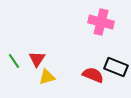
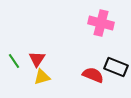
pink cross: moved 1 px down
yellow triangle: moved 5 px left
